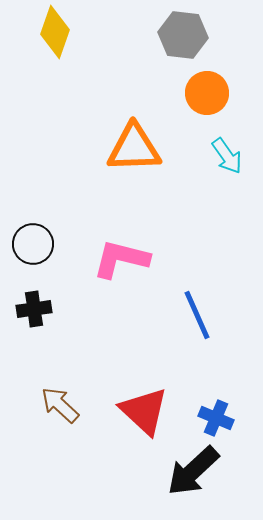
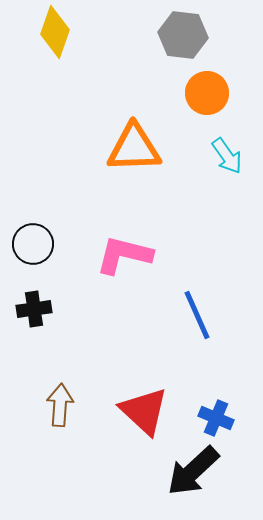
pink L-shape: moved 3 px right, 4 px up
brown arrow: rotated 51 degrees clockwise
